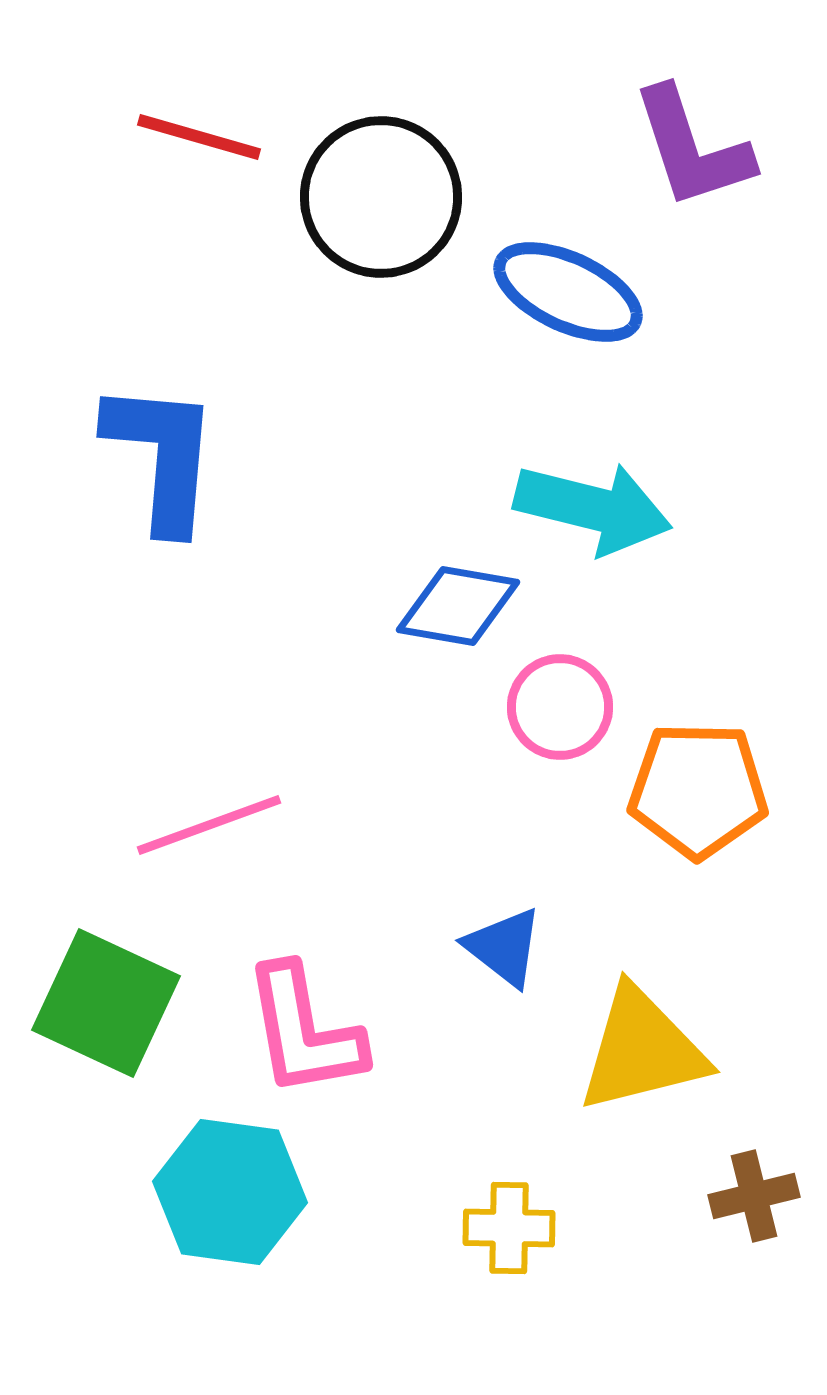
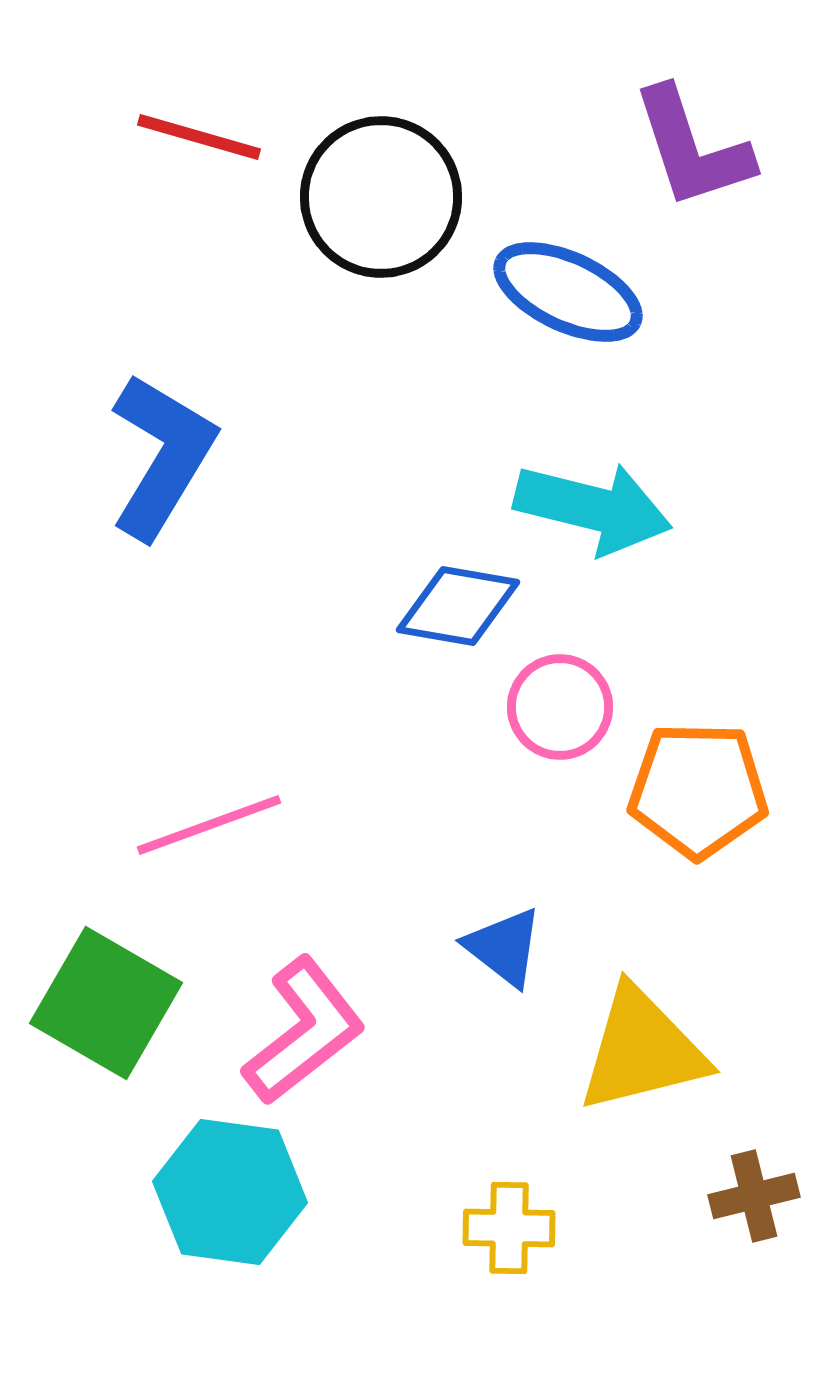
blue L-shape: rotated 26 degrees clockwise
green square: rotated 5 degrees clockwise
pink L-shape: rotated 118 degrees counterclockwise
